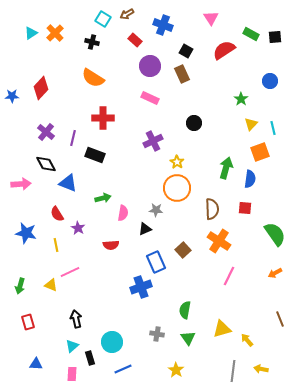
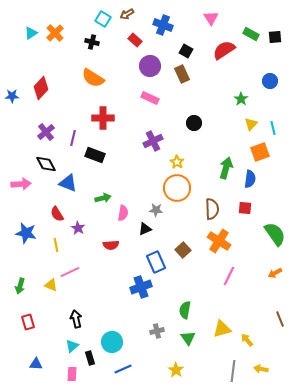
purple cross at (46, 132): rotated 12 degrees clockwise
gray cross at (157, 334): moved 3 px up; rotated 24 degrees counterclockwise
